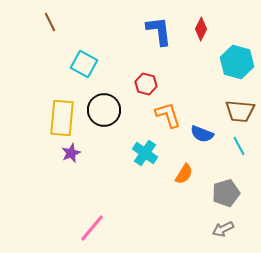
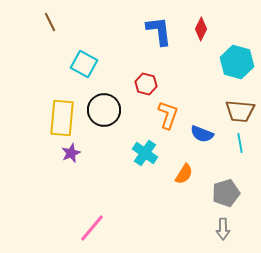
orange L-shape: rotated 36 degrees clockwise
cyan line: moved 1 px right, 3 px up; rotated 18 degrees clockwise
gray arrow: rotated 65 degrees counterclockwise
